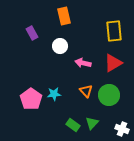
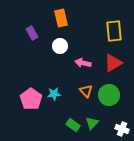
orange rectangle: moved 3 px left, 2 px down
